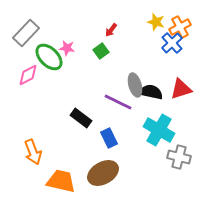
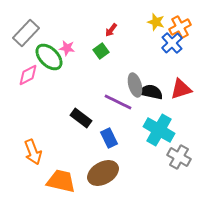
gray cross: rotated 15 degrees clockwise
